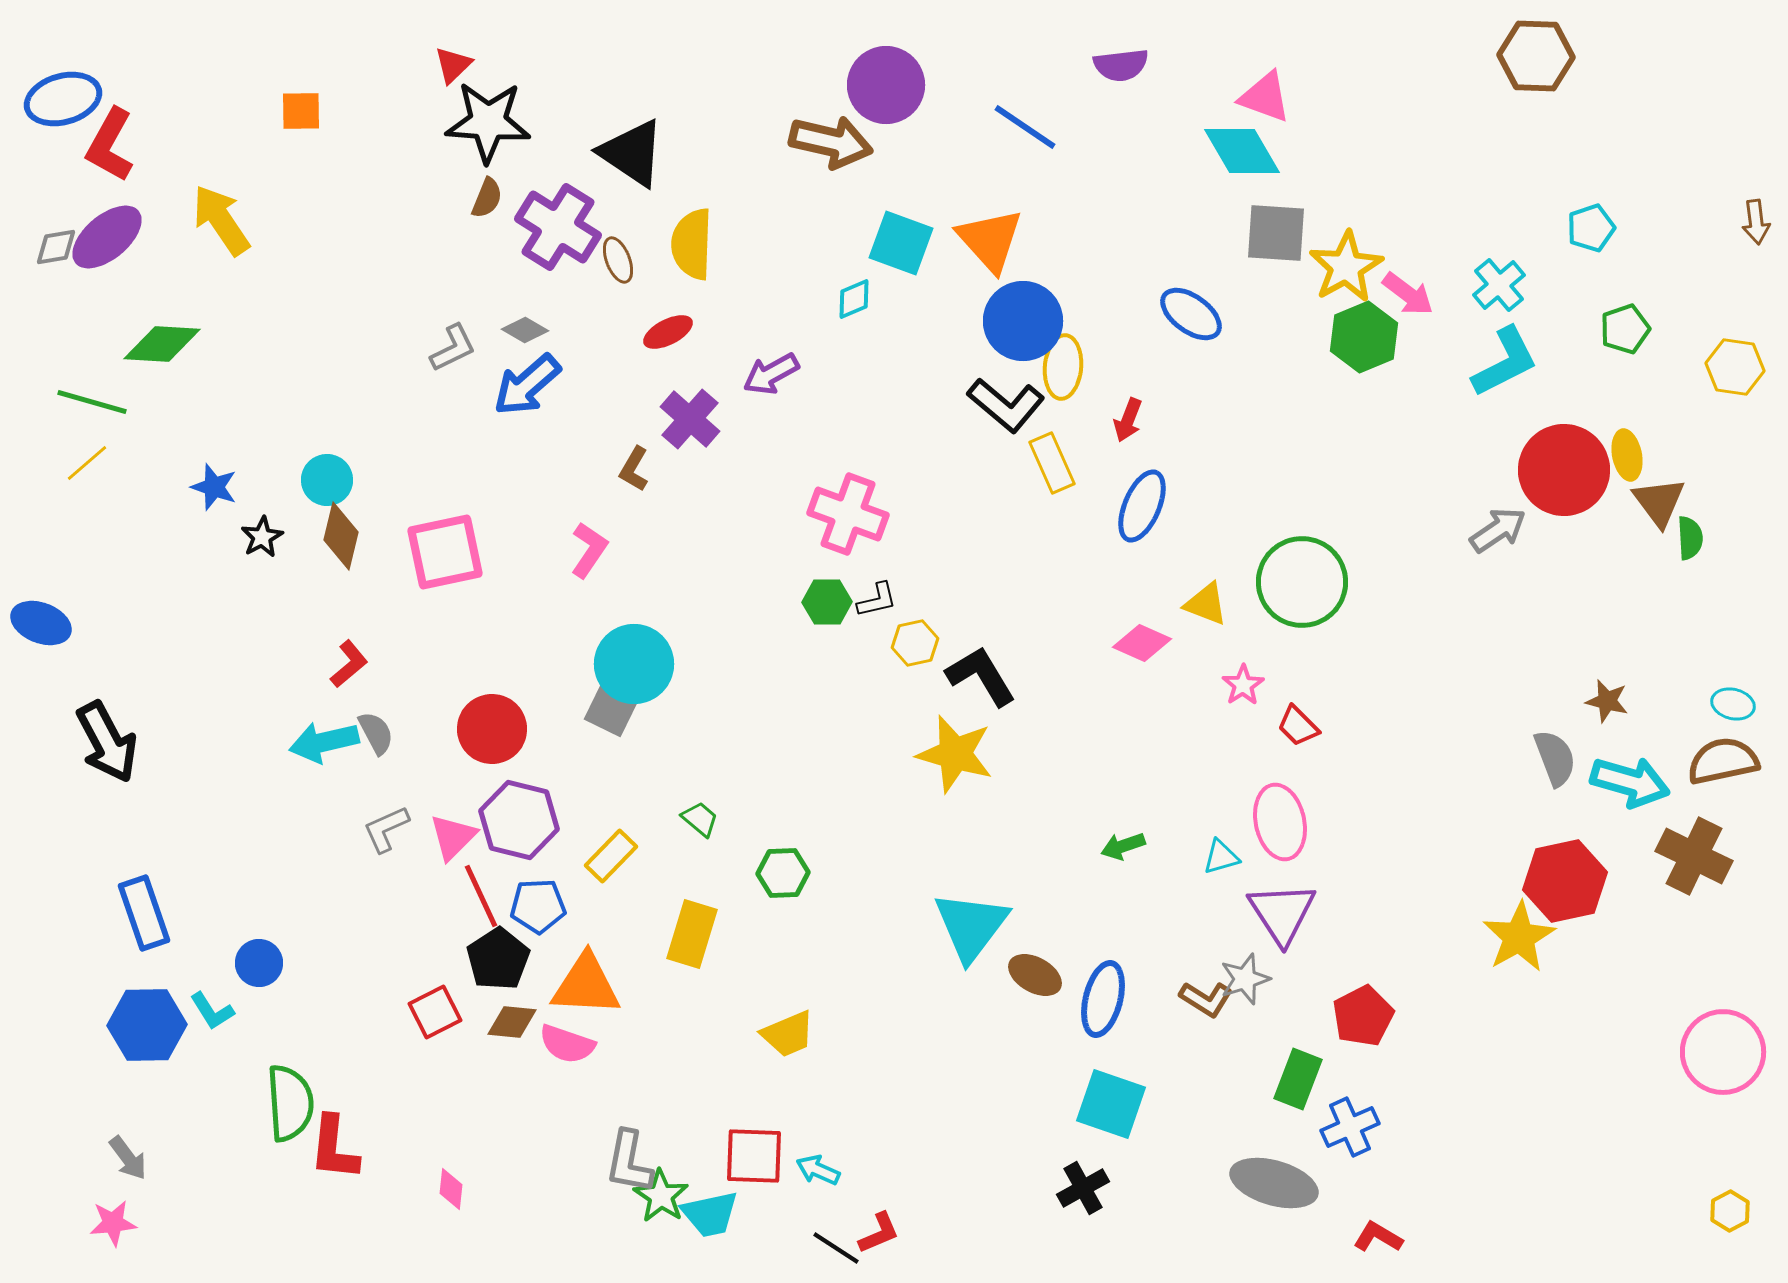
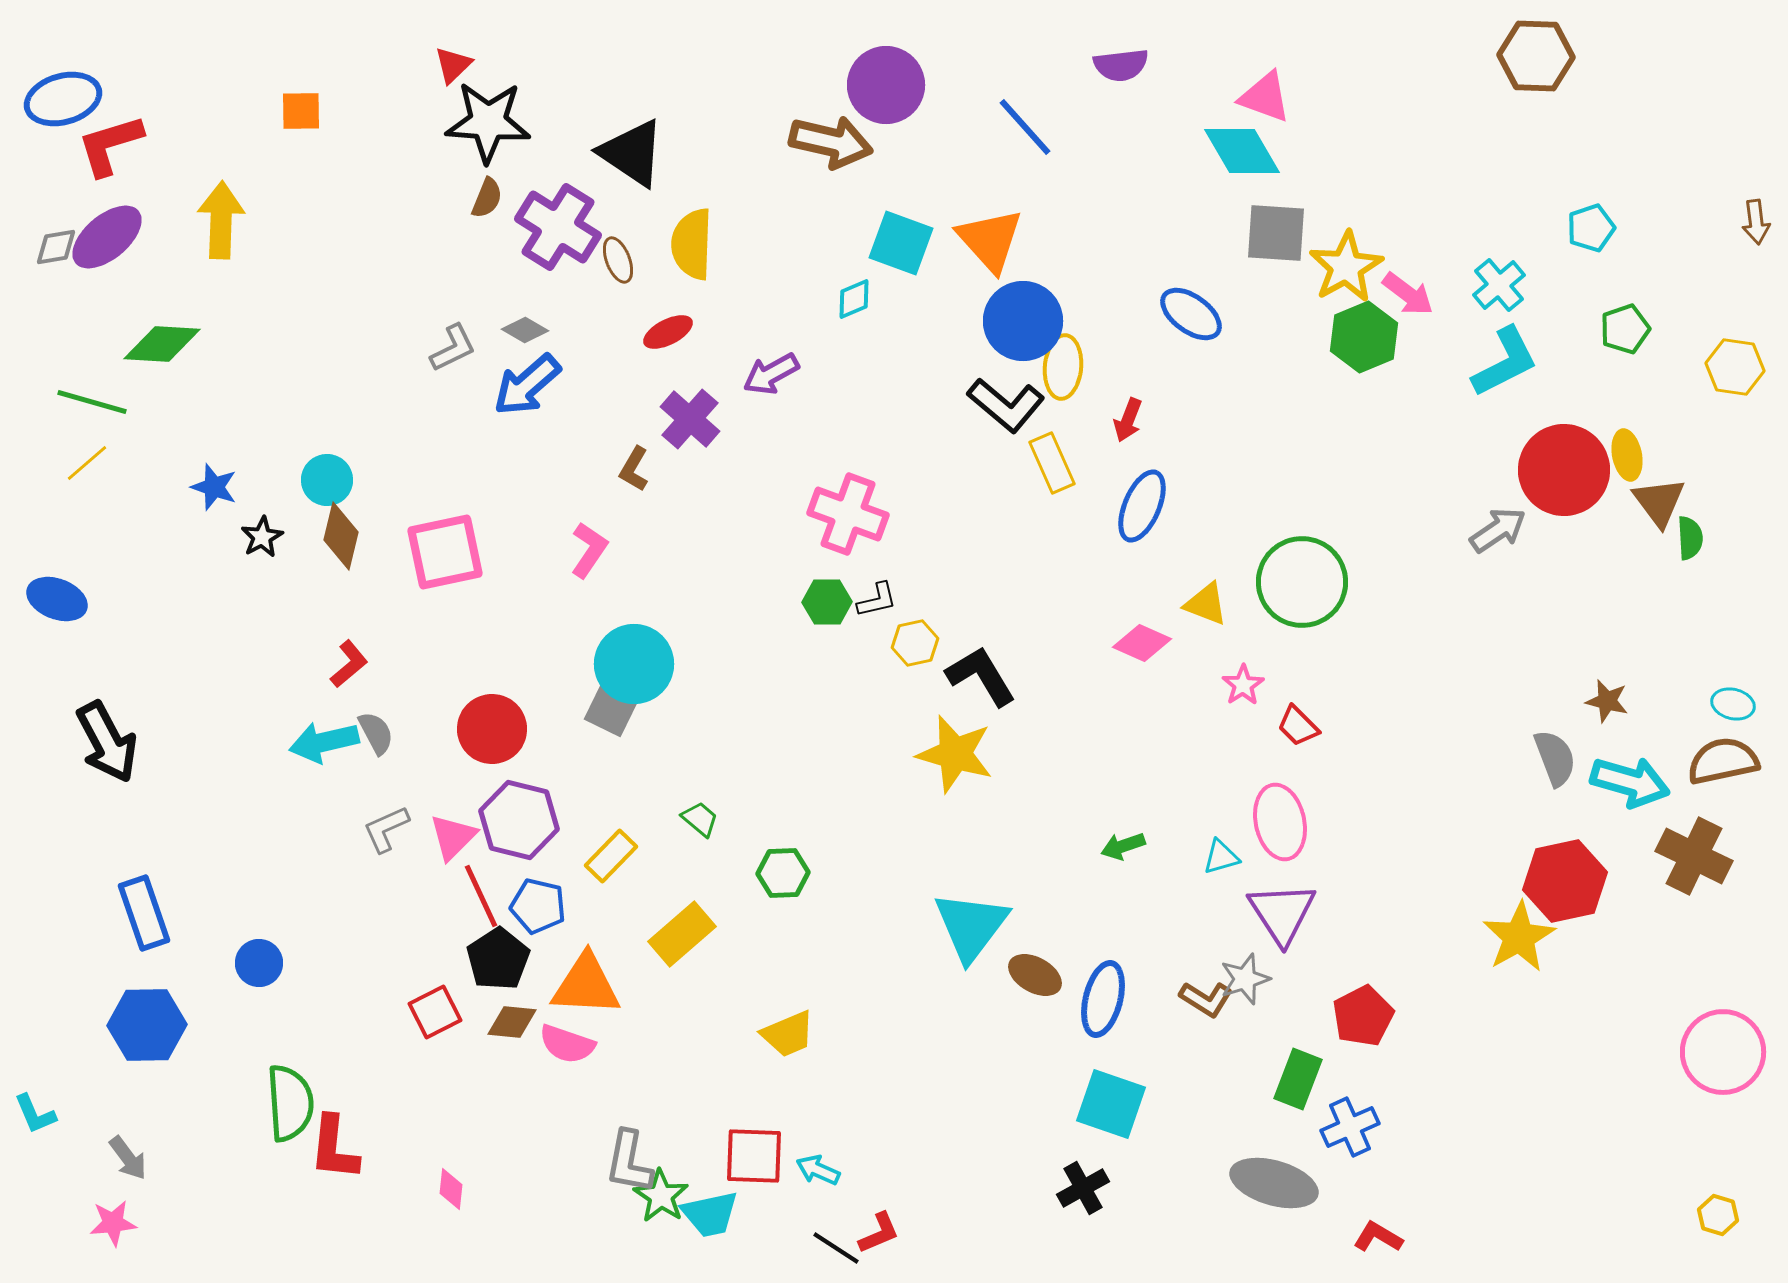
blue line at (1025, 127): rotated 14 degrees clockwise
red L-shape at (110, 145): rotated 44 degrees clockwise
yellow arrow at (221, 220): rotated 36 degrees clockwise
blue ellipse at (41, 623): moved 16 px right, 24 px up
blue pentagon at (538, 906): rotated 16 degrees clockwise
yellow rectangle at (692, 934): moved 10 px left; rotated 32 degrees clockwise
cyan L-shape at (212, 1011): moved 177 px left, 103 px down; rotated 9 degrees clockwise
yellow hexagon at (1730, 1211): moved 12 px left, 4 px down; rotated 15 degrees counterclockwise
